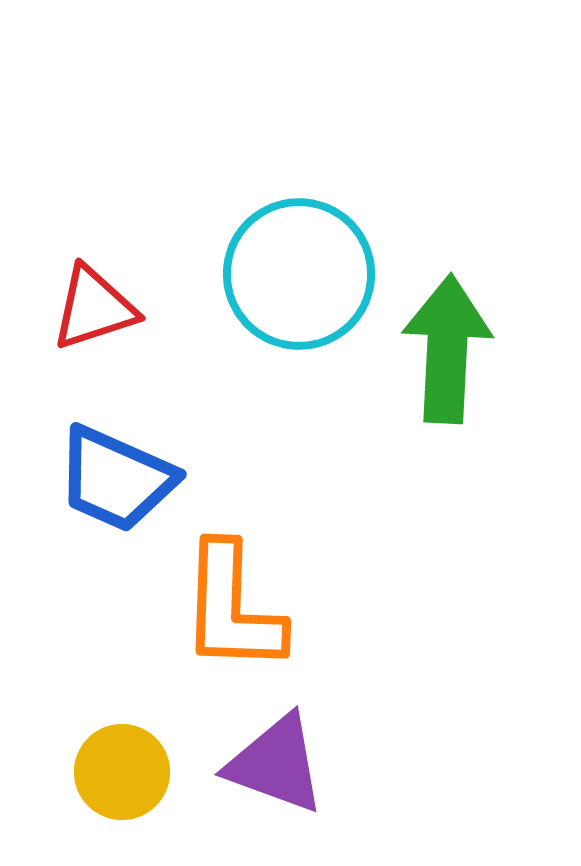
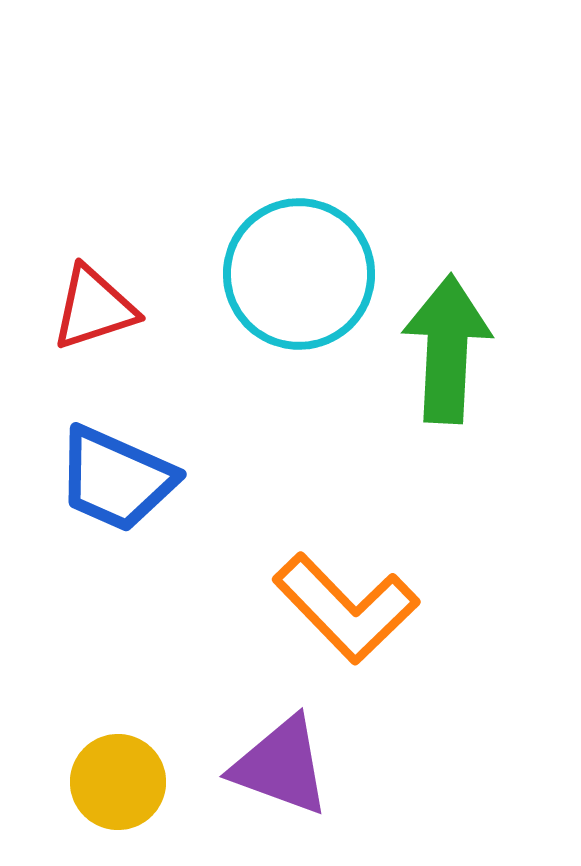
orange L-shape: moved 114 px right; rotated 46 degrees counterclockwise
purple triangle: moved 5 px right, 2 px down
yellow circle: moved 4 px left, 10 px down
